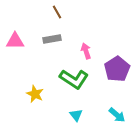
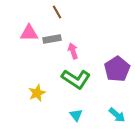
pink triangle: moved 14 px right, 8 px up
pink arrow: moved 13 px left
green L-shape: moved 2 px right
yellow star: moved 2 px right, 1 px up; rotated 24 degrees clockwise
